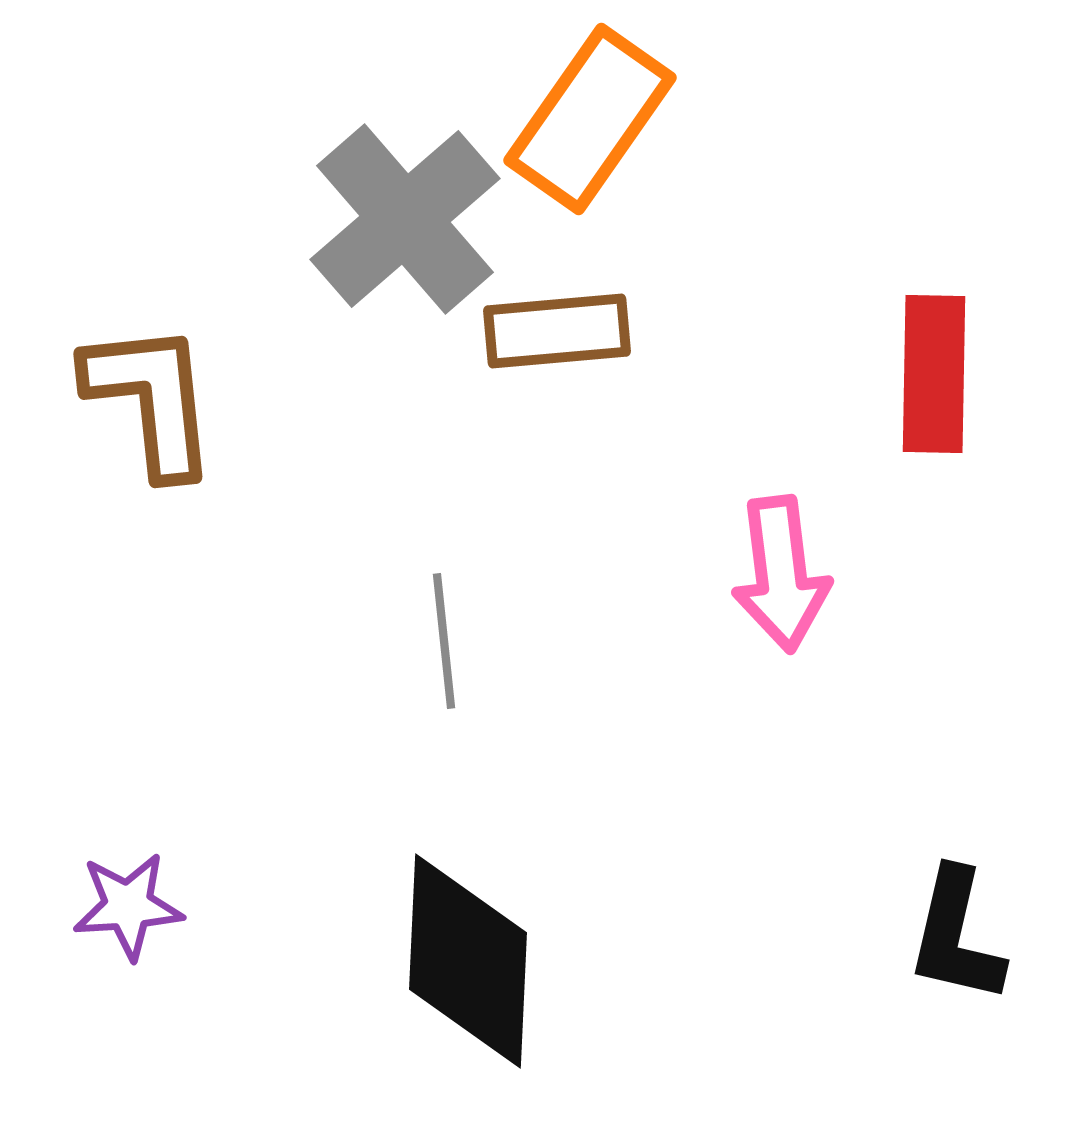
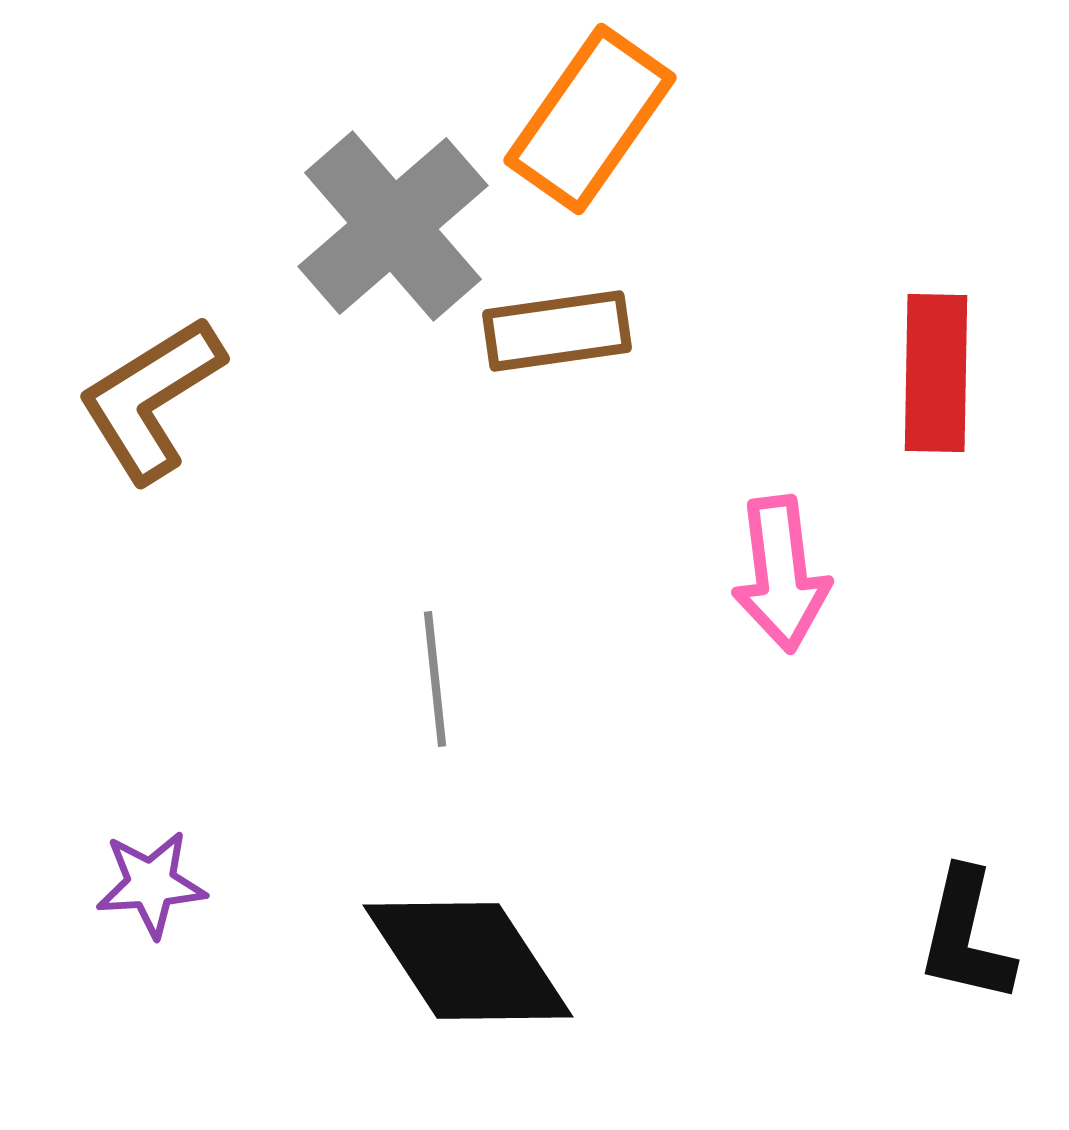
gray cross: moved 12 px left, 7 px down
brown rectangle: rotated 3 degrees counterclockwise
red rectangle: moved 2 px right, 1 px up
brown L-shape: rotated 116 degrees counterclockwise
gray line: moved 9 px left, 38 px down
purple star: moved 23 px right, 22 px up
black L-shape: moved 10 px right
black diamond: rotated 36 degrees counterclockwise
